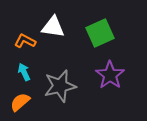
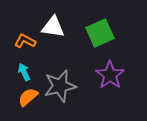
orange semicircle: moved 8 px right, 5 px up
